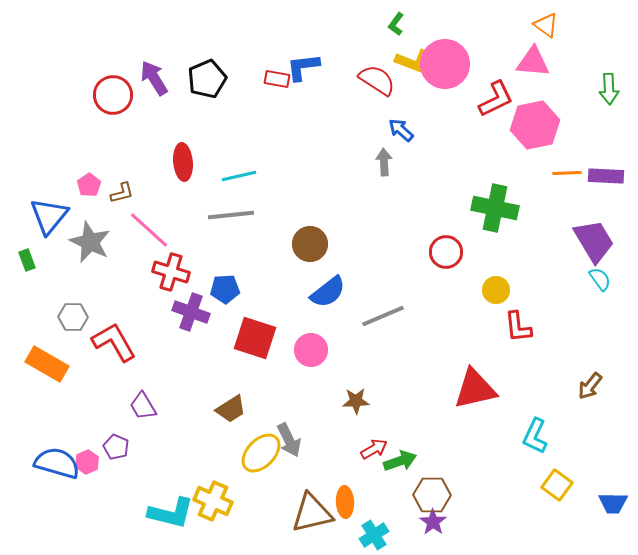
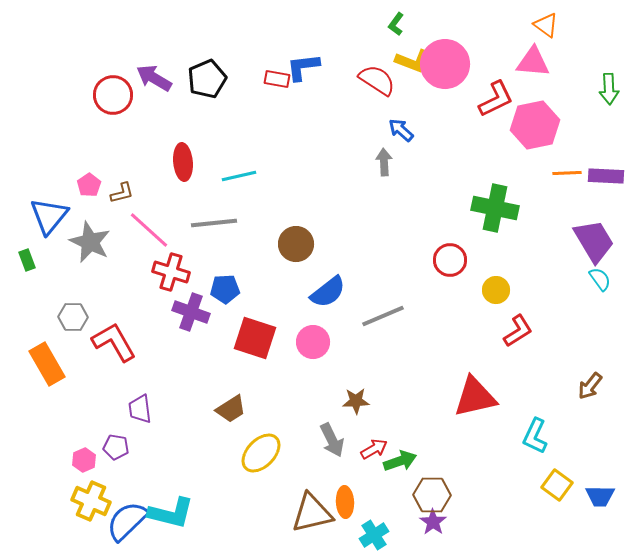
purple arrow at (154, 78): rotated 27 degrees counterclockwise
gray line at (231, 215): moved 17 px left, 8 px down
brown circle at (310, 244): moved 14 px left
red circle at (446, 252): moved 4 px right, 8 px down
red L-shape at (518, 327): moved 4 px down; rotated 116 degrees counterclockwise
pink circle at (311, 350): moved 2 px right, 8 px up
orange rectangle at (47, 364): rotated 30 degrees clockwise
red triangle at (475, 389): moved 8 px down
purple trapezoid at (143, 406): moved 3 px left, 3 px down; rotated 24 degrees clockwise
gray arrow at (289, 440): moved 43 px right
purple pentagon at (116, 447): rotated 15 degrees counterclockwise
pink hexagon at (87, 462): moved 3 px left, 2 px up
blue semicircle at (57, 463): moved 70 px right, 58 px down; rotated 60 degrees counterclockwise
yellow cross at (213, 501): moved 122 px left
blue trapezoid at (613, 503): moved 13 px left, 7 px up
